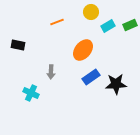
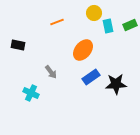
yellow circle: moved 3 px right, 1 px down
cyan rectangle: rotated 72 degrees counterclockwise
gray arrow: rotated 40 degrees counterclockwise
